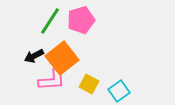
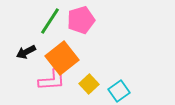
black arrow: moved 8 px left, 4 px up
yellow square: rotated 18 degrees clockwise
